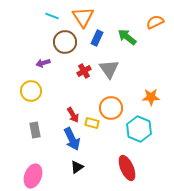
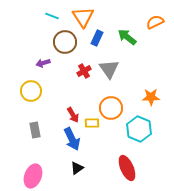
yellow rectangle: rotated 16 degrees counterclockwise
black triangle: moved 1 px down
